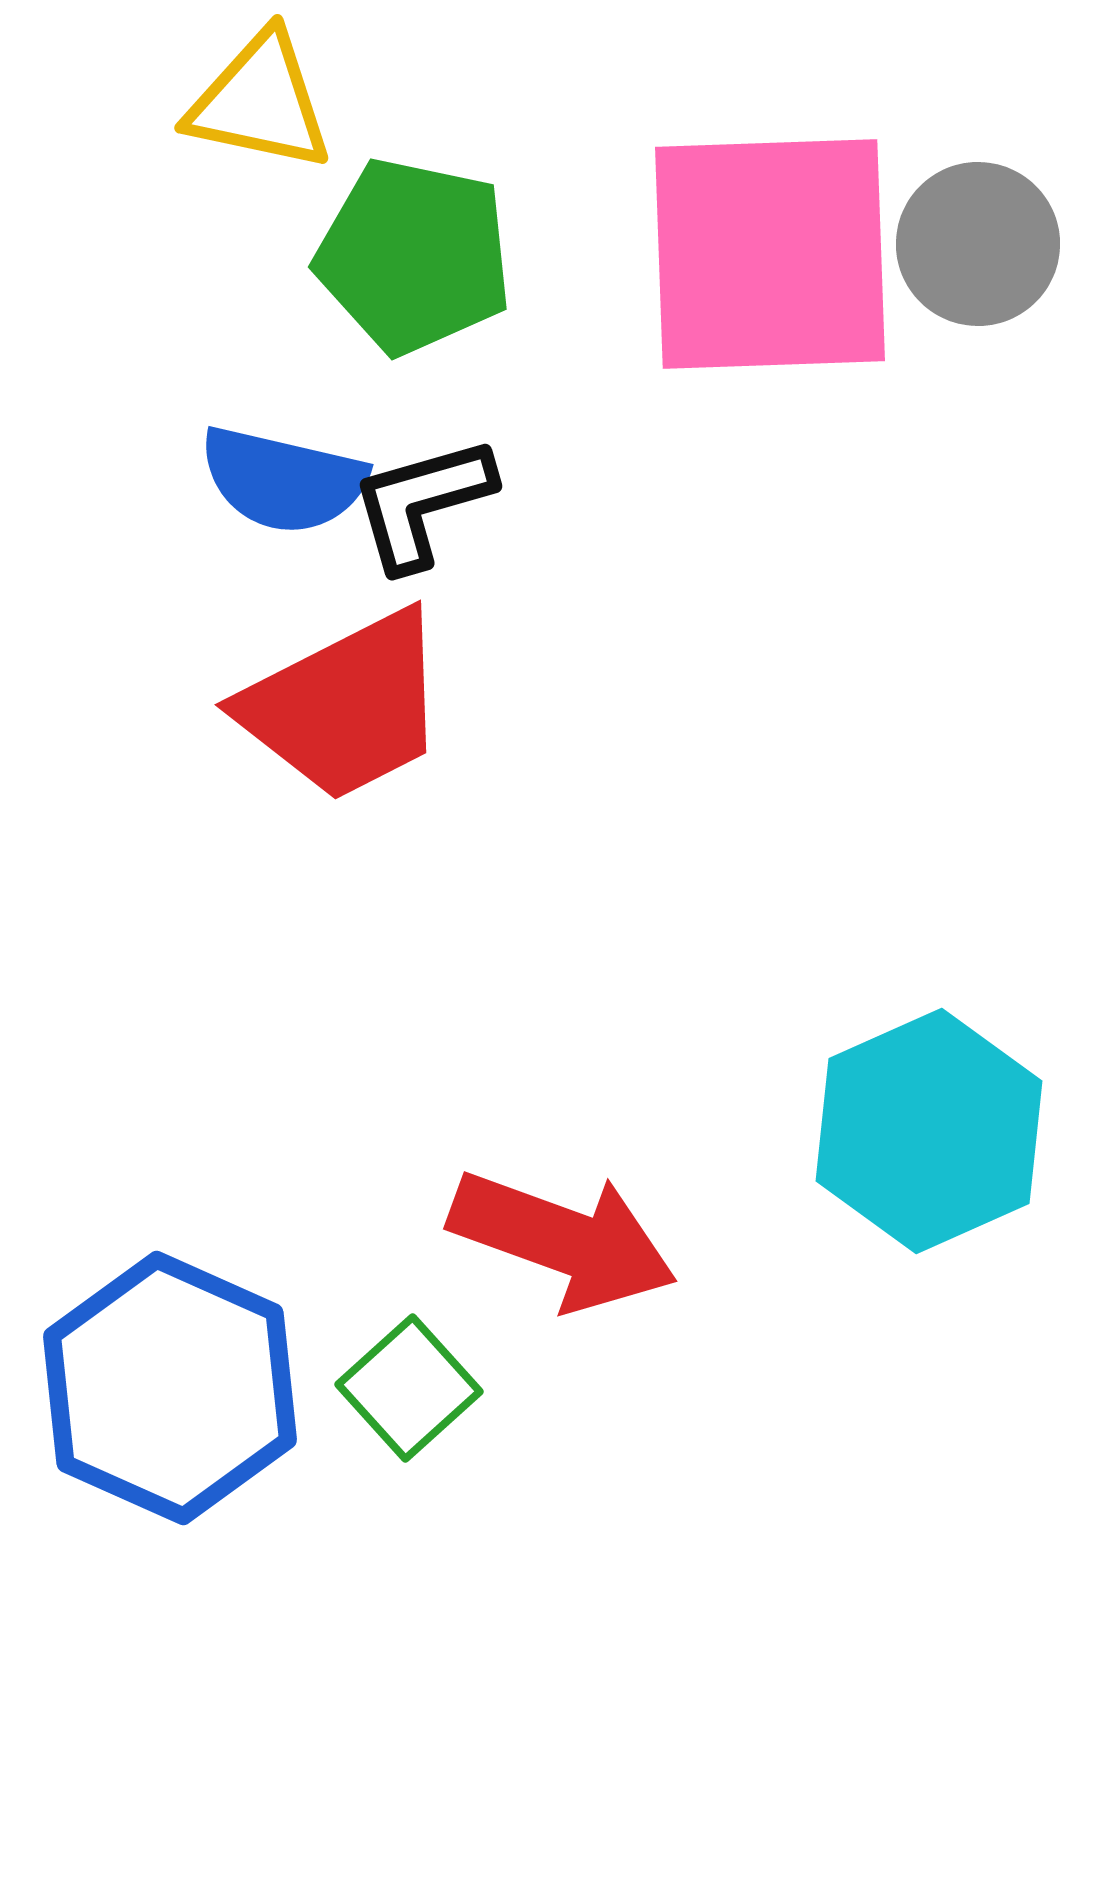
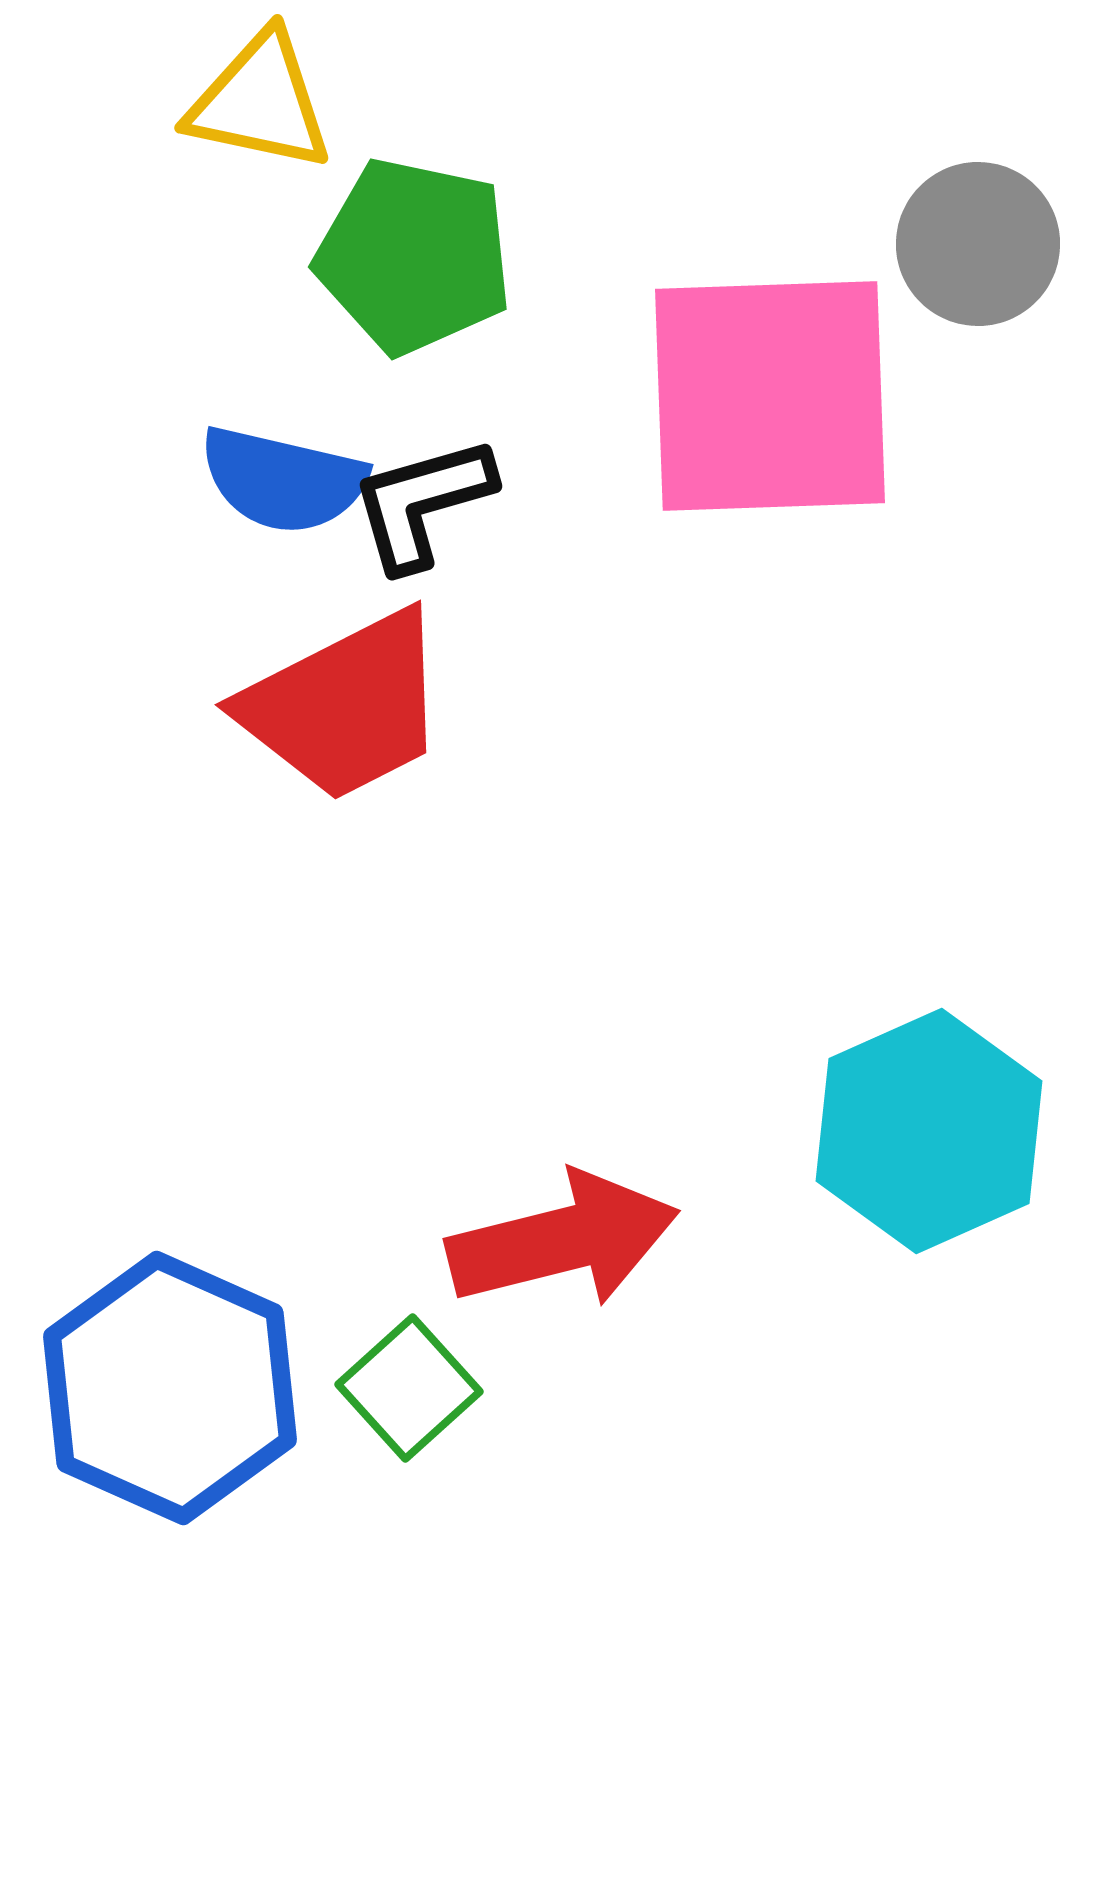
pink square: moved 142 px down
red arrow: rotated 34 degrees counterclockwise
